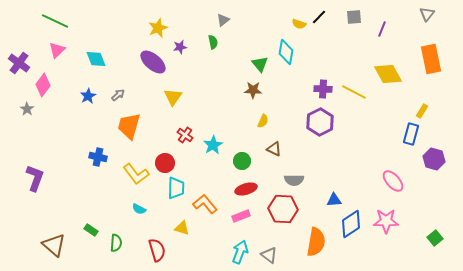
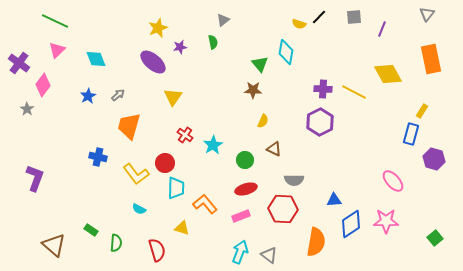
green circle at (242, 161): moved 3 px right, 1 px up
